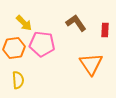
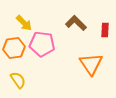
brown L-shape: rotated 10 degrees counterclockwise
yellow semicircle: rotated 30 degrees counterclockwise
